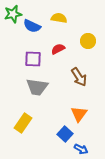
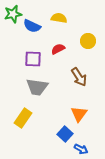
yellow rectangle: moved 5 px up
